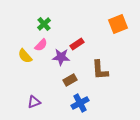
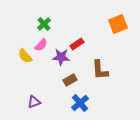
blue cross: rotated 12 degrees counterclockwise
